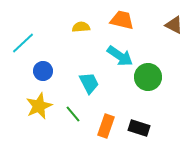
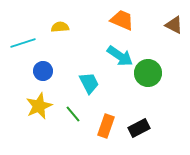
orange trapezoid: rotated 10 degrees clockwise
yellow semicircle: moved 21 px left
cyan line: rotated 25 degrees clockwise
green circle: moved 4 px up
black rectangle: rotated 45 degrees counterclockwise
